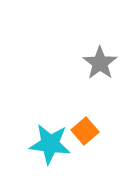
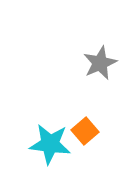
gray star: rotated 12 degrees clockwise
